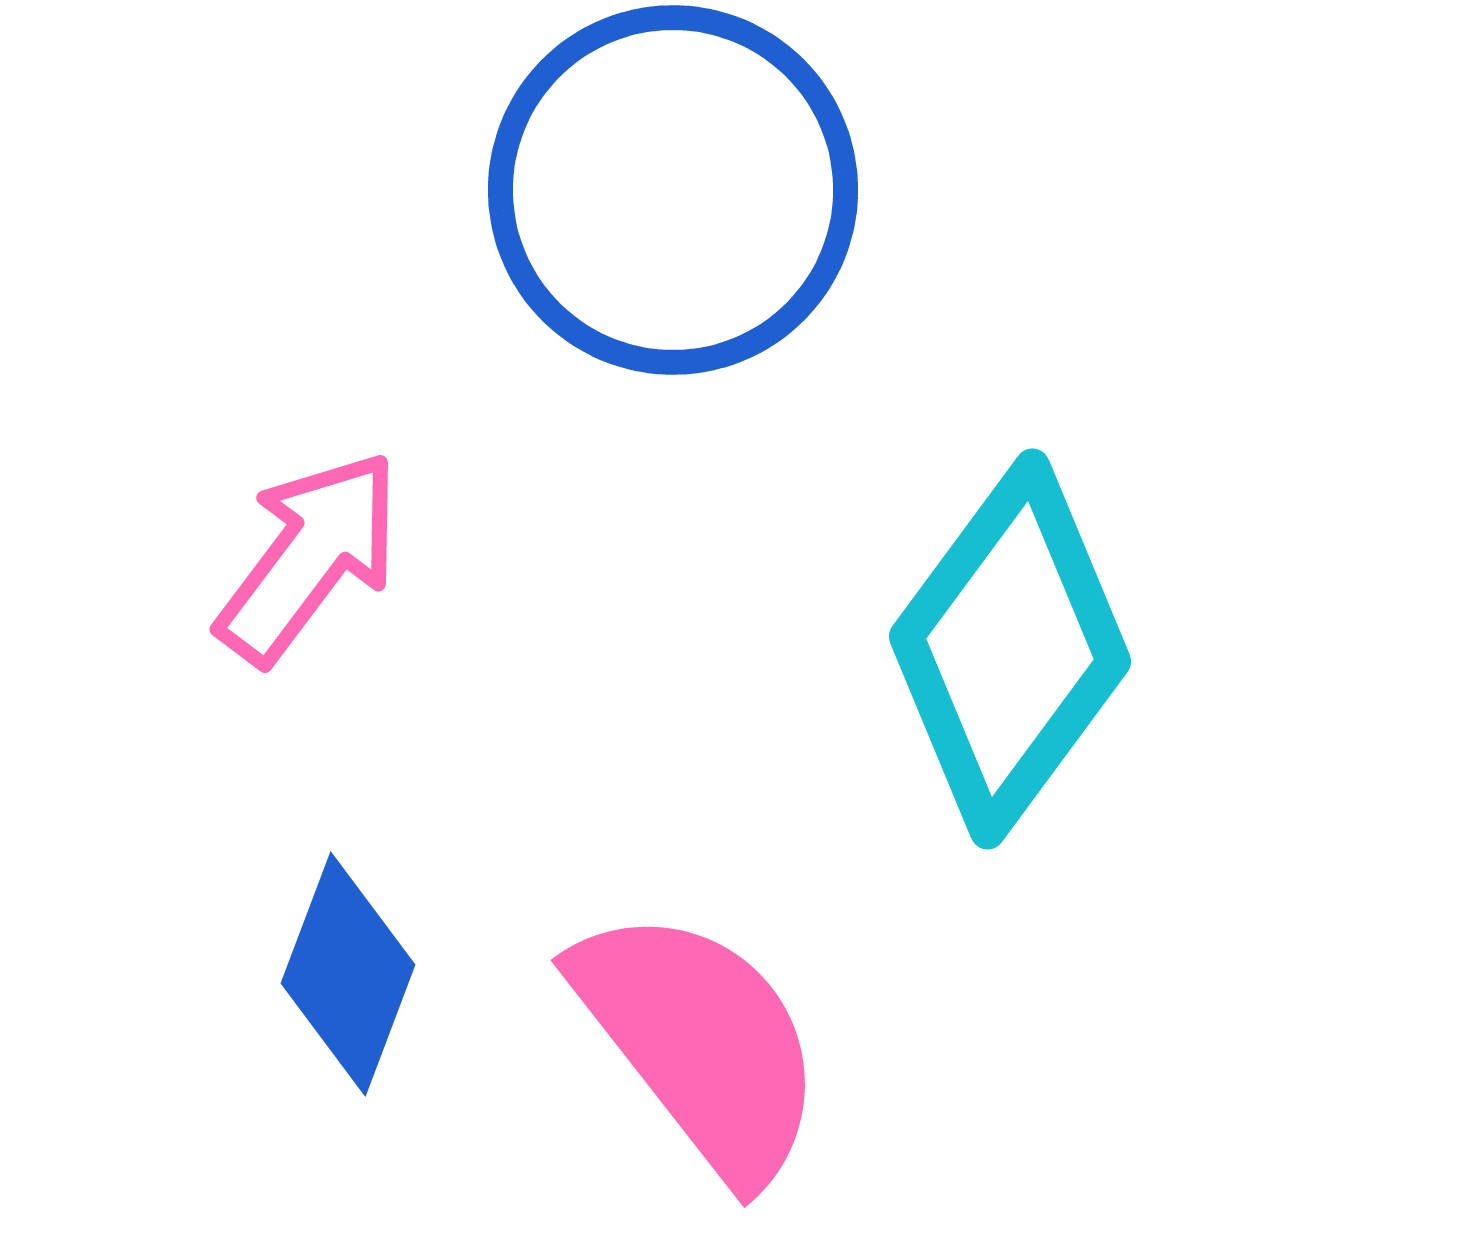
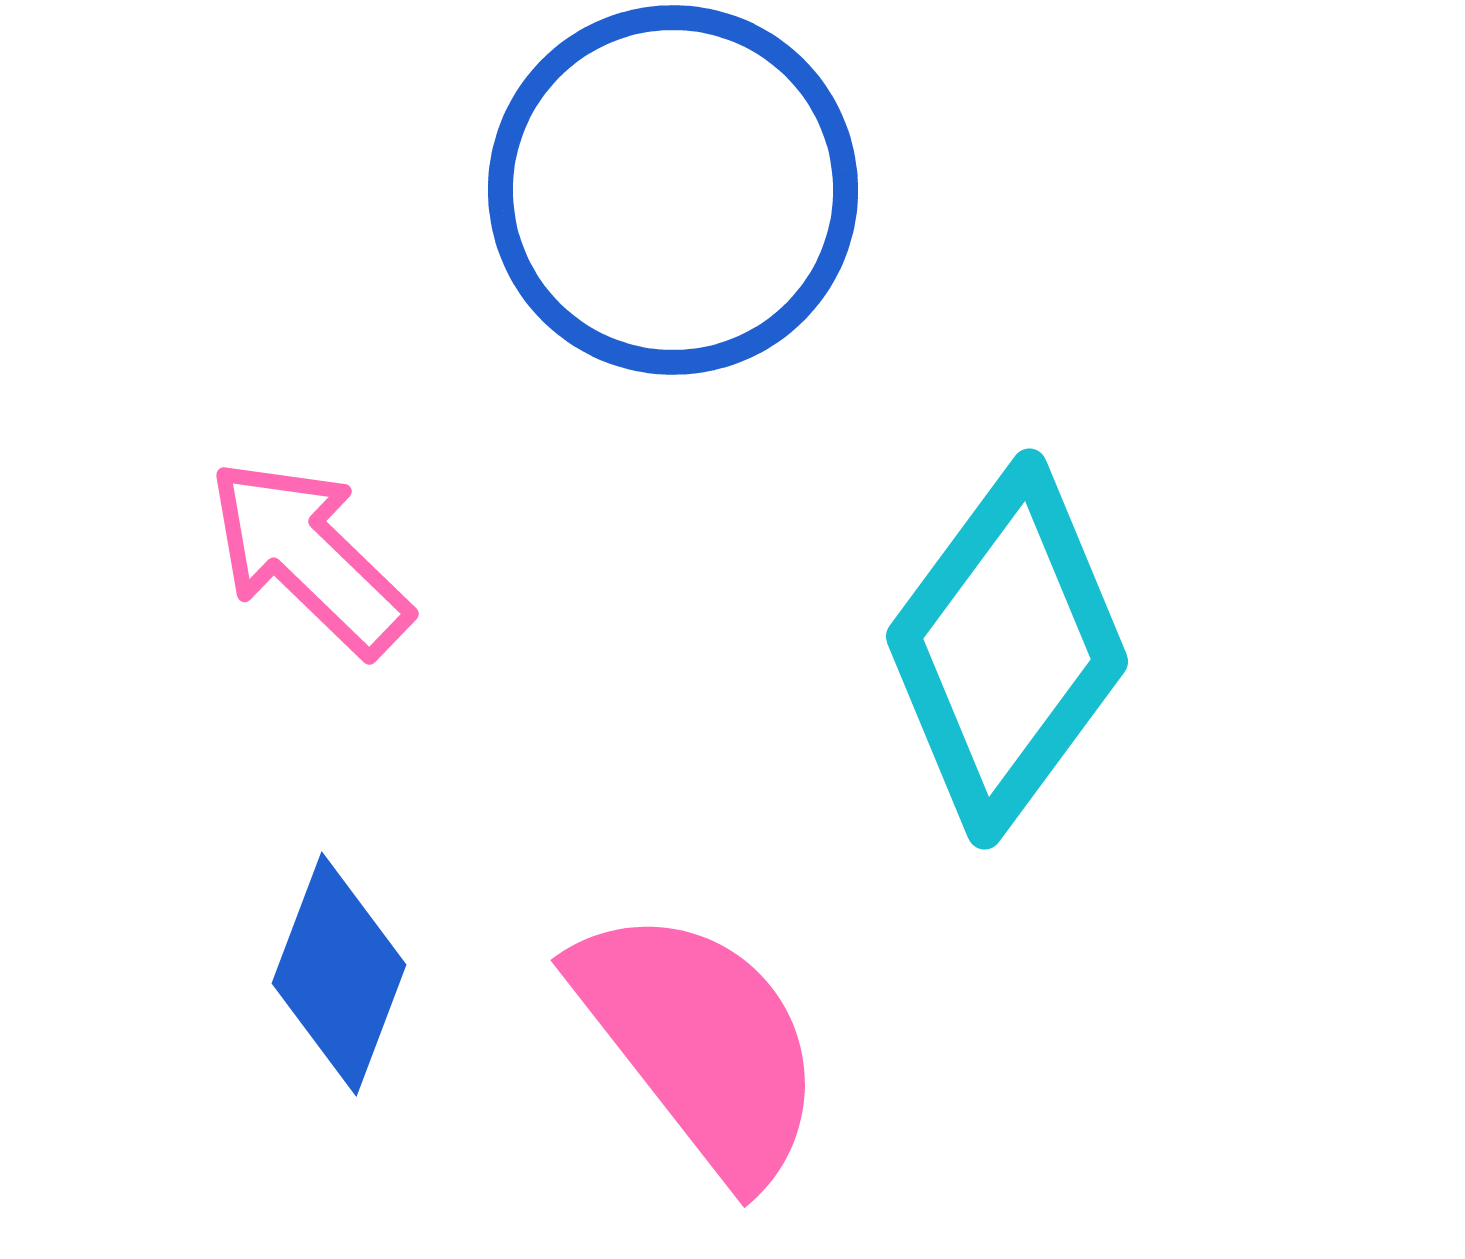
pink arrow: rotated 83 degrees counterclockwise
cyan diamond: moved 3 px left
blue diamond: moved 9 px left
